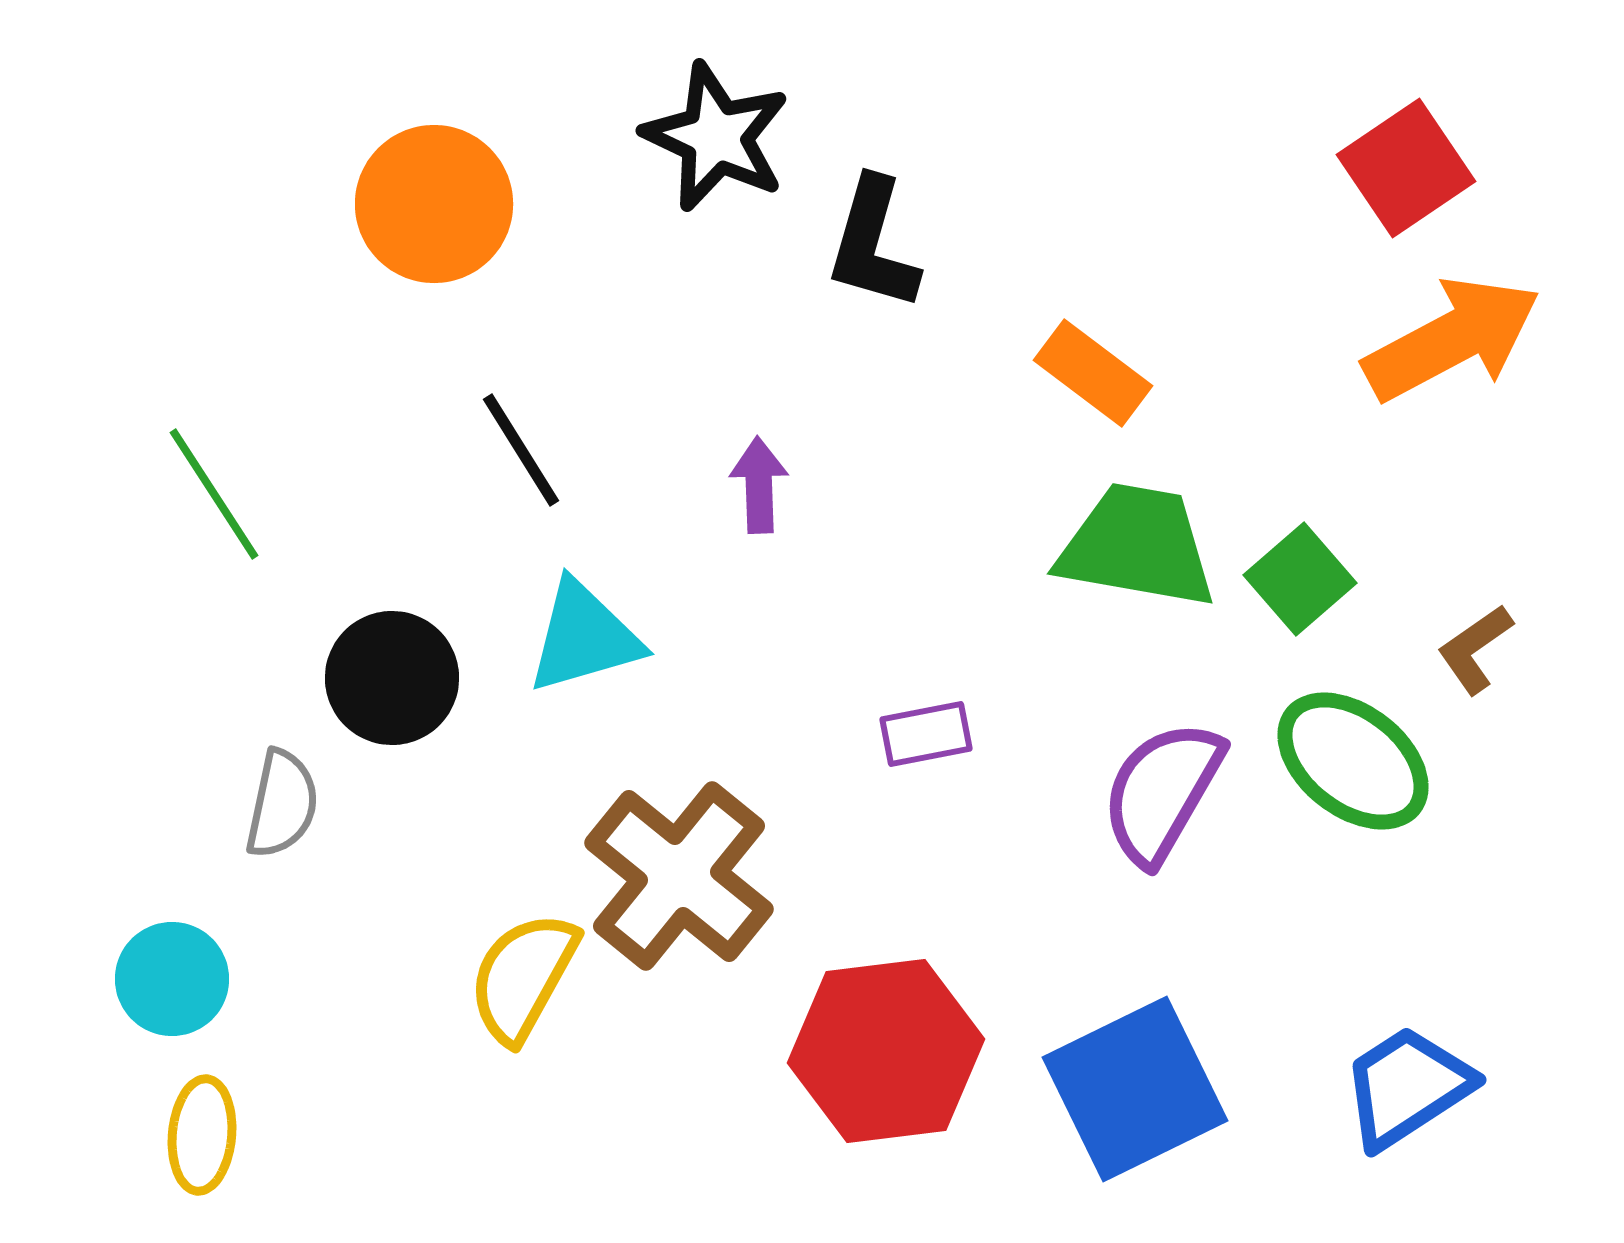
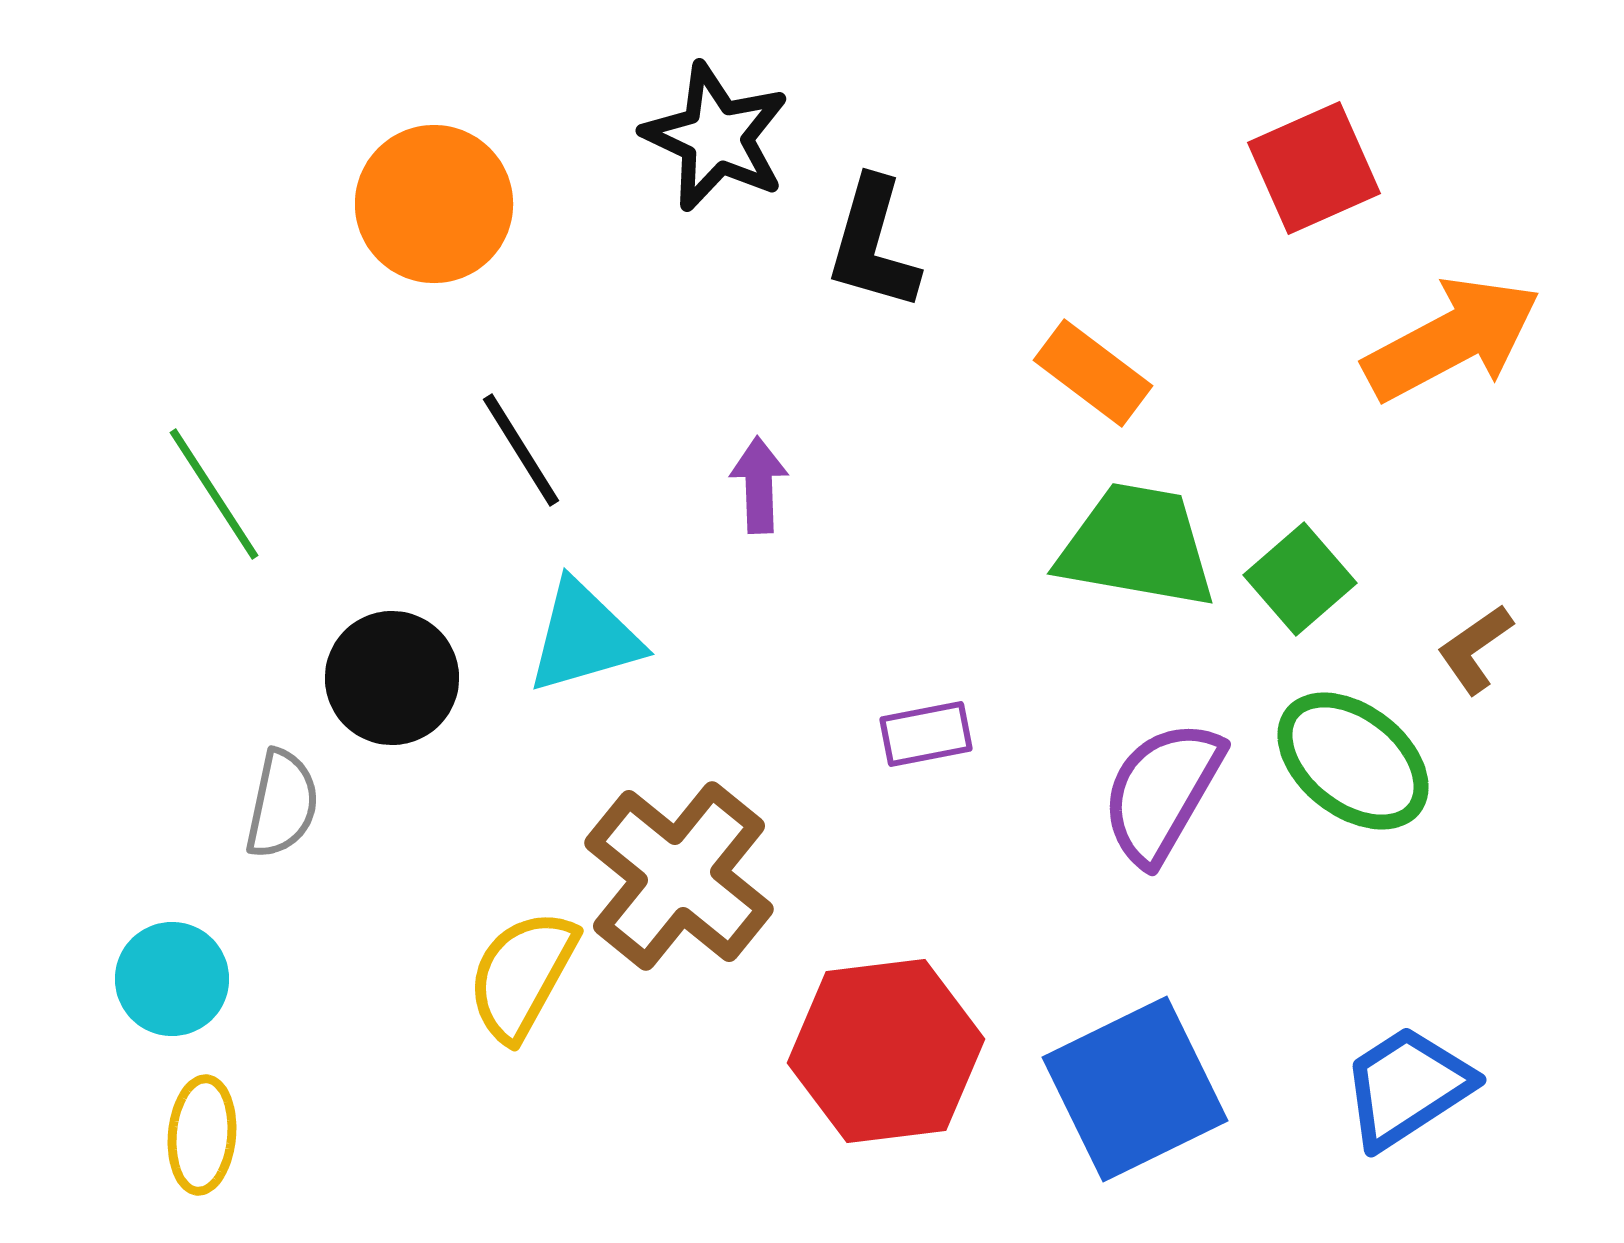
red square: moved 92 px left; rotated 10 degrees clockwise
yellow semicircle: moved 1 px left, 2 px up
